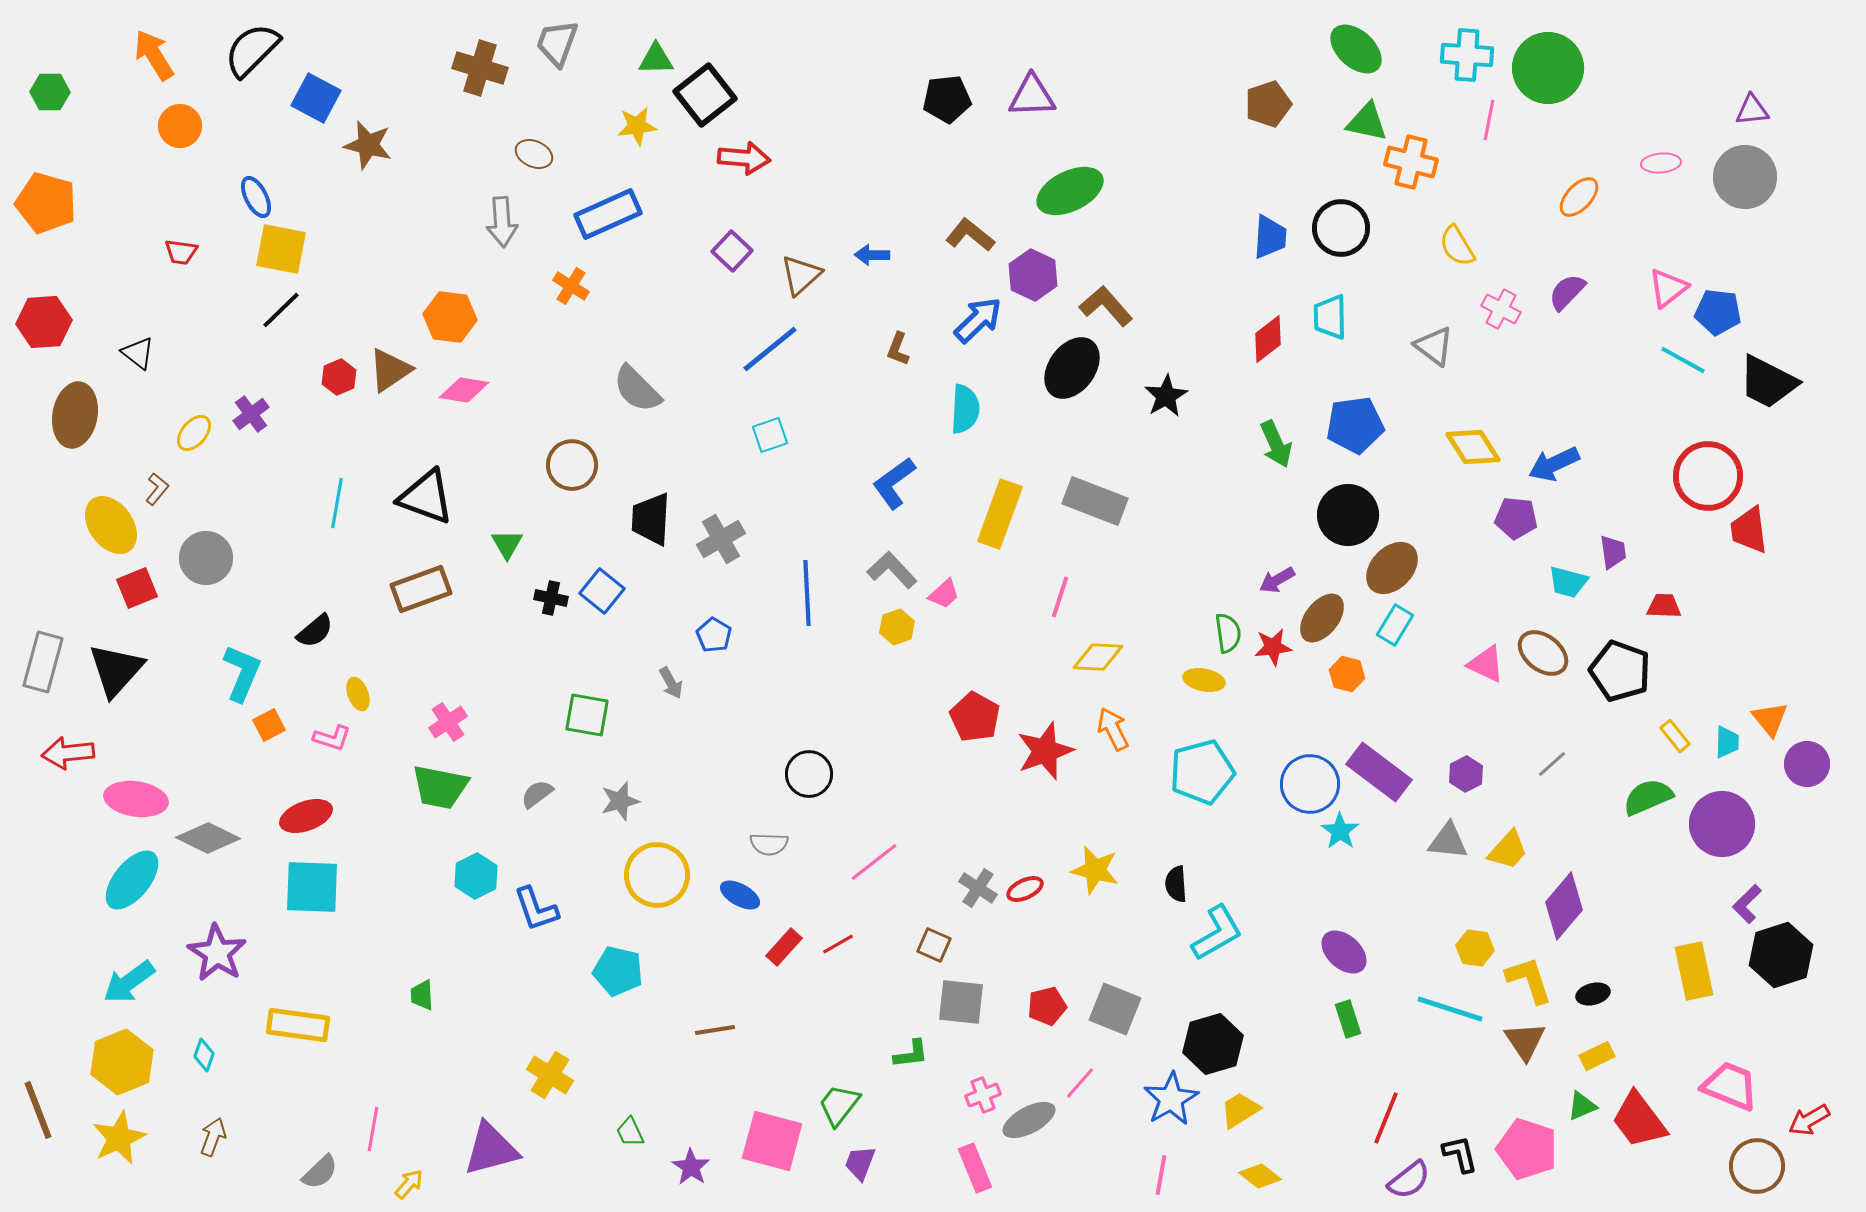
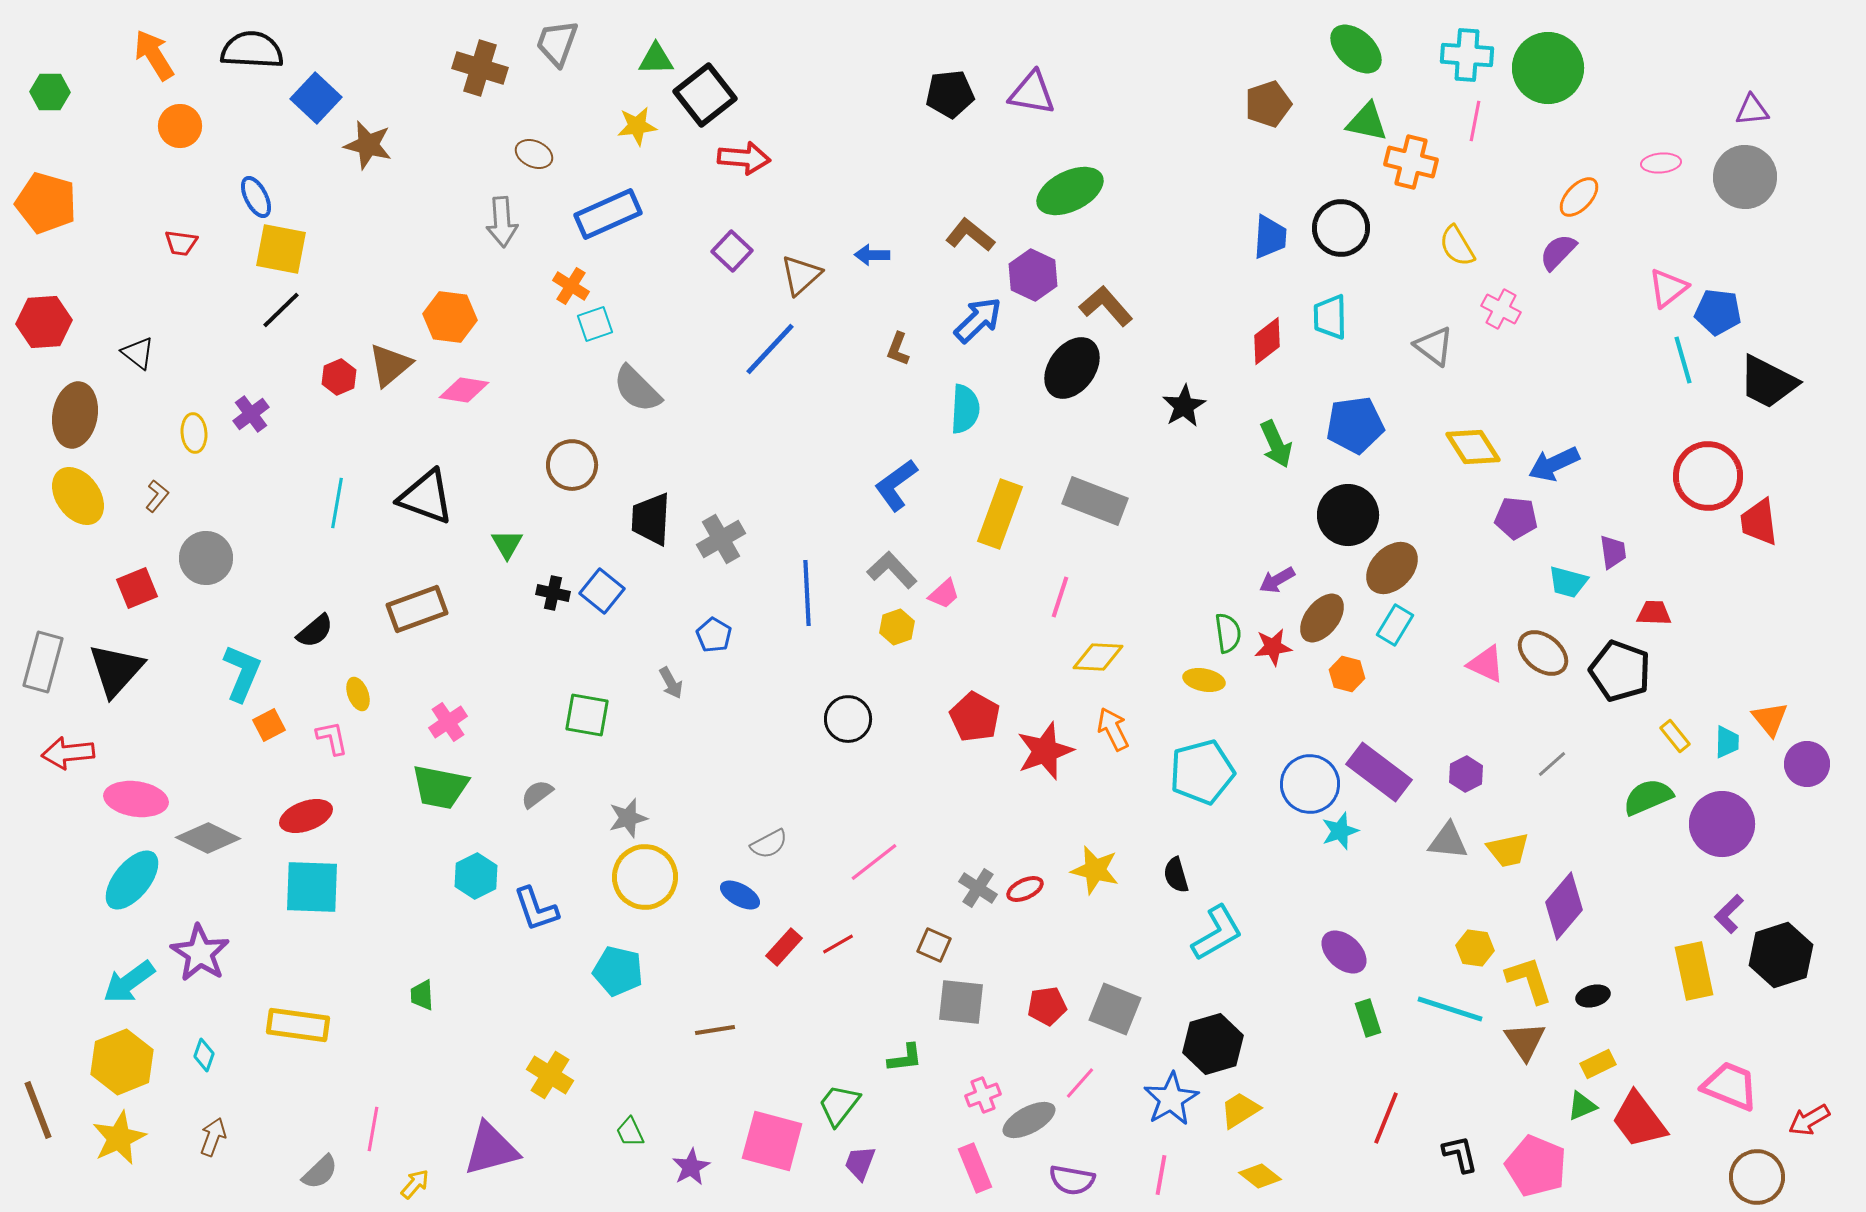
black semicircle at (252, 50): rotated 48 degrees clockwise
purple triangle at (1032, 96): moved 3 px up; rotated 12 degrees clockwise
blue square at (316, 98): rotated 15 degrees clockwise
black pentagon at (947, 99): moved 3 px right, 5 px up
pink line at (1489, 120): moved 14 px left, 1 px down
red trapezoid at (181, 252): moved 9 px up
purple semicircle at (1567, 292): moved 9 px left, 40 px up
red diamond at (1268, 339): moved 1 px left, 2 px down
blue line at (770, 349): rotated 8 degrees counterclockwise
cyan line at (1683, 360): rotated 45 degrees clockwise
brown triangle at (390, 370): moved 5 px up; rotated 6 degrees counterclockwise
black star at (1166, 396): moved 18 px right, 10 px down
yellow ellipse at (194, 433): rotated 45 degrees counterclockwise
cyan square at (770, 435): moved 175 px left, 111 px up
blue L-shape at (894, 483): moved 2 px right, 2 px down
brown L-shape at (157, 489): moved 7 px down
yellow ellipse at (111, 525): moved 33 px left, 29 px up
red trapezoid at (1749, 530): moved 10 px right, 8 px up
brown rectangle at (421, 589): moved 4 px left, 20 px down
black cross at (551, 598): moved 2 px right, 5 px up
red trapezoid at (1664, 606): moved 10 px left, 7 px down
pink L-shape at (332, 738): rotated 120 degrees counterclockwise
black circle at (809, 774): moved 39 px right, 55 px up
gray star at (620, 801): moved 8 px right, 17 px down
cyan star at (1340, 831): rotated 18 degrees clockwise
gray semicircle at (769, 844): rotated 30 degrees counterclockwise
yellow trapezoid at (1508, 850): rotated 36 degrees clockwise
yellow circle at (657, 875): moved 12 px left, 2 px down
black semicircle at (1176, 884): moved 9 px up; rotated 12 degrees counterclockwise
purple L-shape at (1747, 904): moved 18 px left, 10 px down
purple star at (217, 953): moved 17 px left
black ellipse at (1593, 994): moved 2 px down
red pentagon at (1047, 1006): rotated 6 degrees clockwise
green rectangle at (1348, 1019): moved 20 px right, 1 px up
green L-shape at (911, 1054): moved 6 px left, 4 px down
yellow rectangle at (1597, 1056): moved 1 px right, 8 px down
pink pentagon at (1527, 1149): moved 9 px right, 17 px down; rotated 4 degrees clockwise
brown circle at (1757, 1166): moved 11 px down
purple star at (691, 1167): rotated 9 degrees clockwise
purple semicircle at (1409, 1180): moved 337 px left; rotated 48 degrees clockwise
yellow arrow at (409, 1184): moved 6 px right
